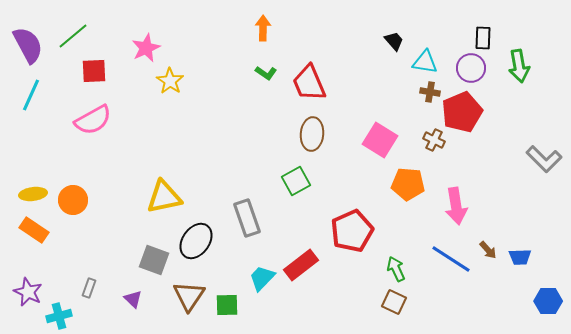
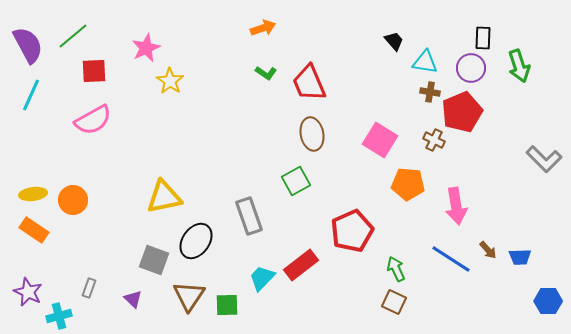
orange arrow at (263, 28): rotated 70 degrees clockwise
green arrow at (519, 66): rotated 8 degrees counterclockwise
brown ellipse at (312, 134): rotated 16 degrees counterclockwise
gray rectangle at (247, 218): moved 2 px right, 2 px up
